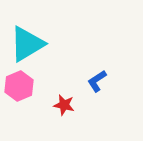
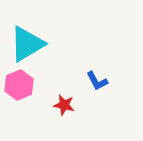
blue L-shape: rotated 85 degrees counterclockwise
pink hexagon: moved 1 px up
